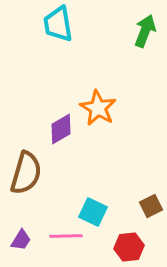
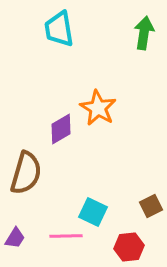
cyan trapezoid: moved 1 px right, 5 px down
green arrow: moved 1 px left, 2 px down; rotated 12 degrees counterclockwise
purple trapezoid: moved 6 px left, 2 px up
